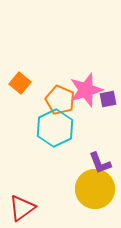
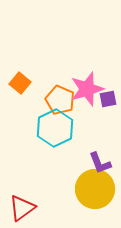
pink star: moved 1 px right, 1 px up
